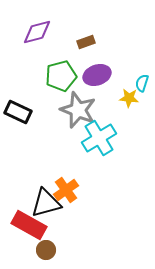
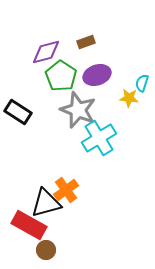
purple diamond: moved 9 px right, 20 px down
green pentagon: rotated 24 degrees counterclockwise
black rectangle: rotated 8 degrees clockwise
